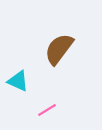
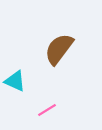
cyan triangle: moved 3 px left
